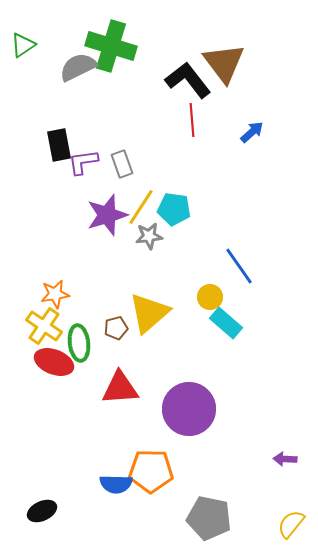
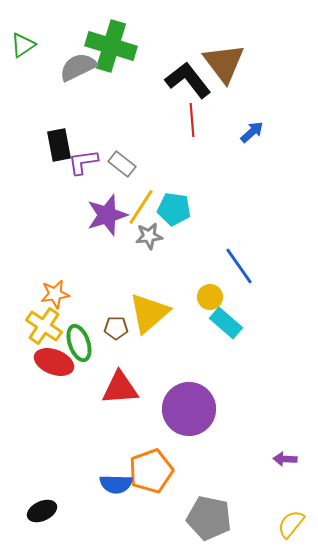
gray rectangle: rotated 32 degrees counterclockwise
brown pentagon: rotated 15 degrees clockwise
green ellipse: rotated 12 degrees counterclockwise
orange pentagon: rotated 21 degrees counterclockwise
